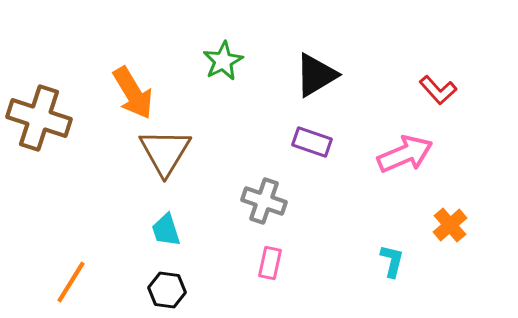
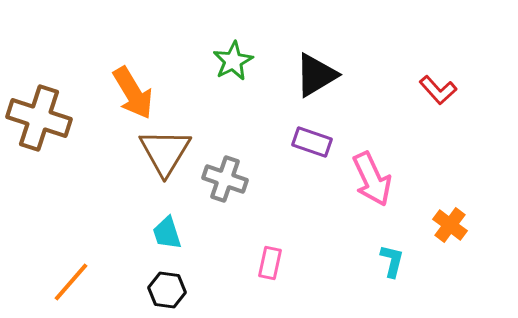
green star: moved 10 px right
pink arrow: moved 33 px left, 25 px down; rotated 88 degrees clockwise
gray cross: moved 39 px left, 22 px up
orange cross: rotated 12 degrees counterclockwise
cyan trapezoid: moved 1 px right, 3 px down
orange line: rotated 9 degrees clockwise
